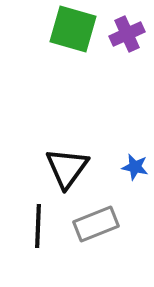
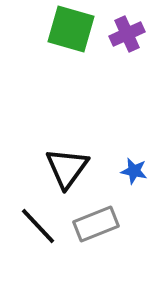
green square: moved 2 px left
blue star: moved 1 px left, 4 px down
black line: rotated 45 degrees counterclockwise
